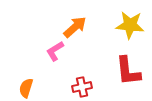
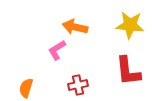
orange arrow: rotated 125 degrees counterclockwise
pink L-shape: moved 2 px right, 1 px up
red cross: moved 4 px left, 2 px up
